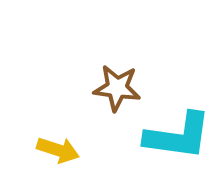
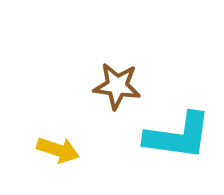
brown star: moved 2 px up
